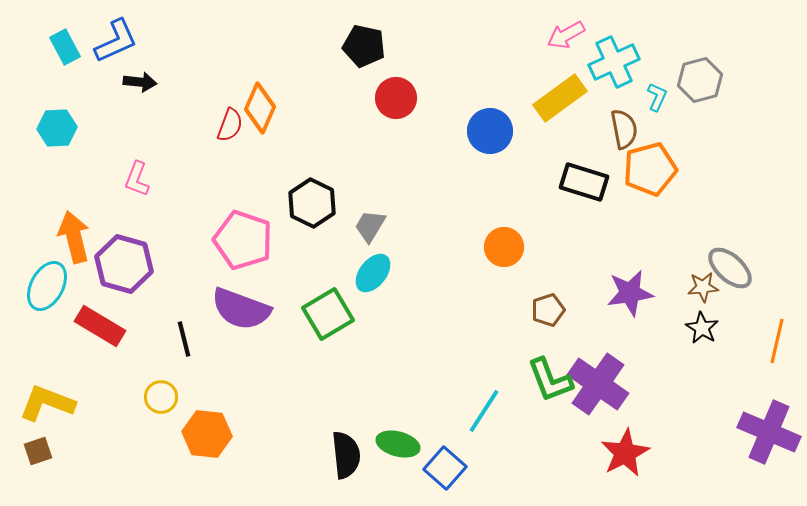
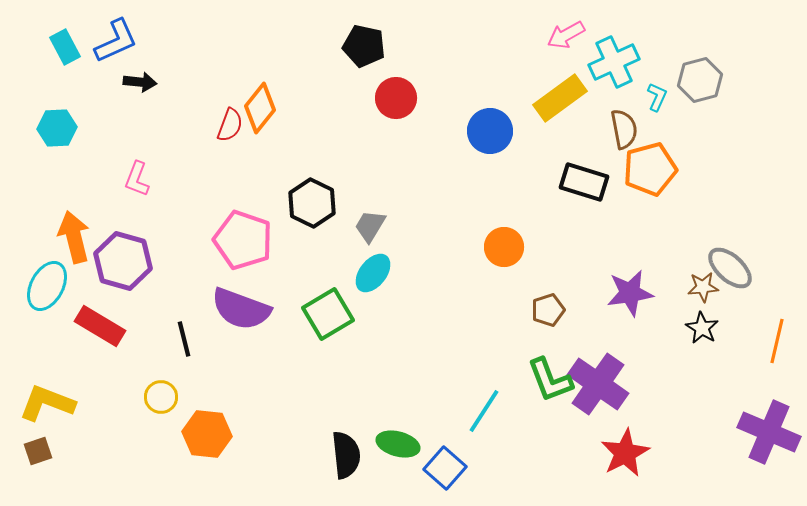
orange diamond at (260, 108): rotated 15 degrees clockwise
purple hexagon at (124, 264): moved 1 px left, 3 px up
